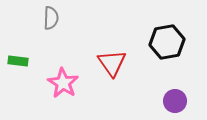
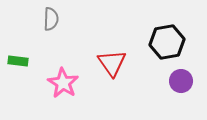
gray semicircle: moved 1 px down
purple circle: moved 6 px right, 20 px up
